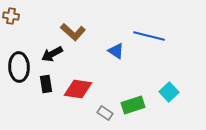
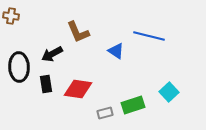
brown L-shape: moved 5 px right; rotated 25 degrees clockwise
gray rectangle: rotated 49 degrees counterclockwise
